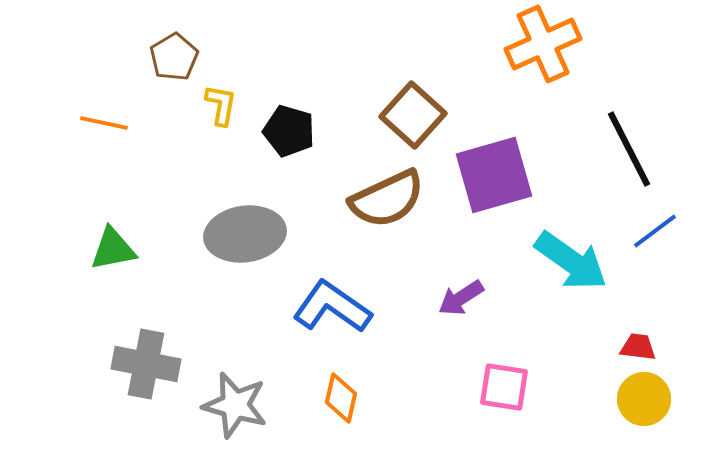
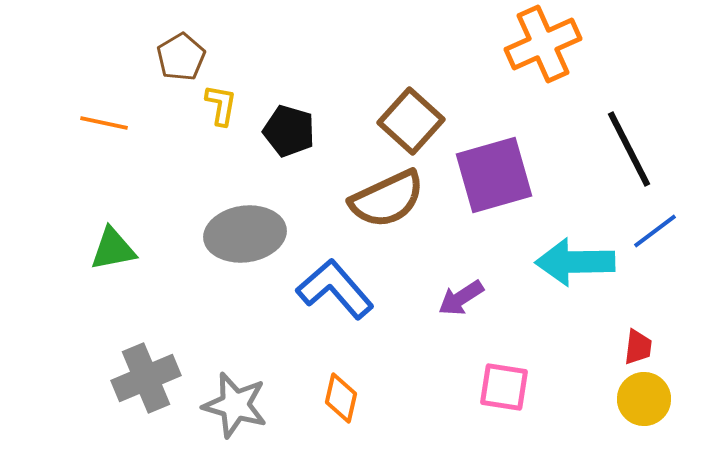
brown pentagon: moved 7 px right
brown square: moved 2 px left, 6 px down
cyan arrow: moved 4 px right, 1 px down; rotated 144 degrees clockwise
blue L-shape: moved 3 px right, 18 px up; rotated 14 degrees clockwise
red trapezoid: rotated 90 degrees clockwise
gray cross: moved 14 px down; rotated 34 degrees counterclockwise
